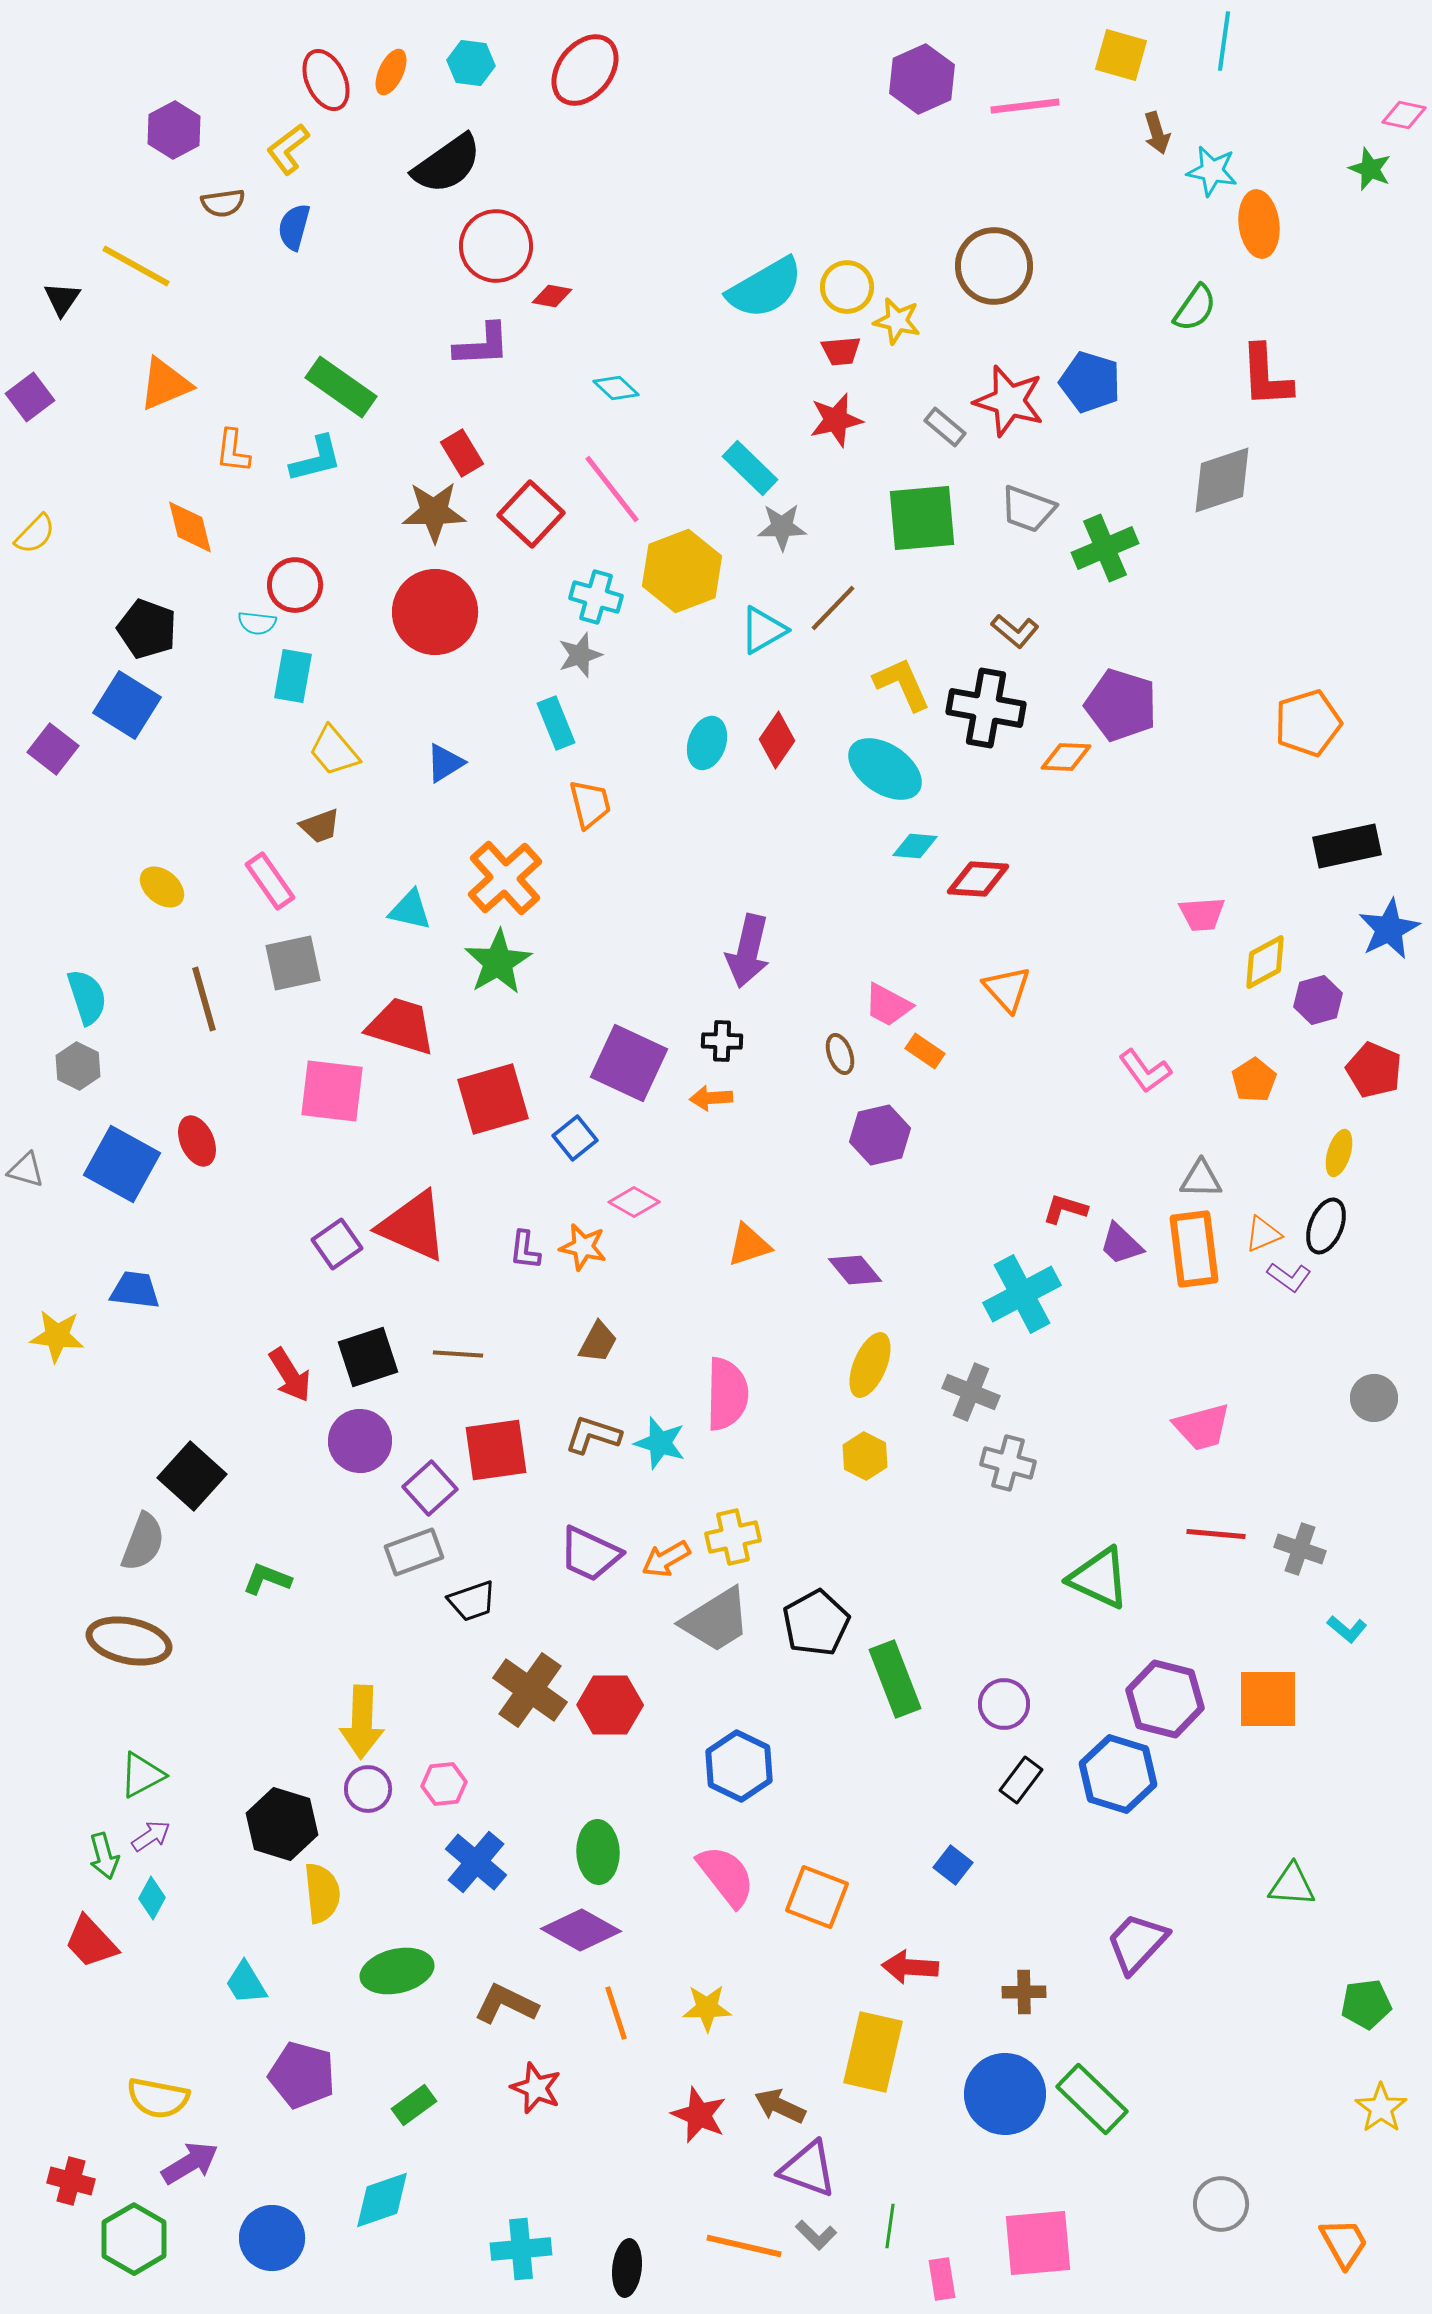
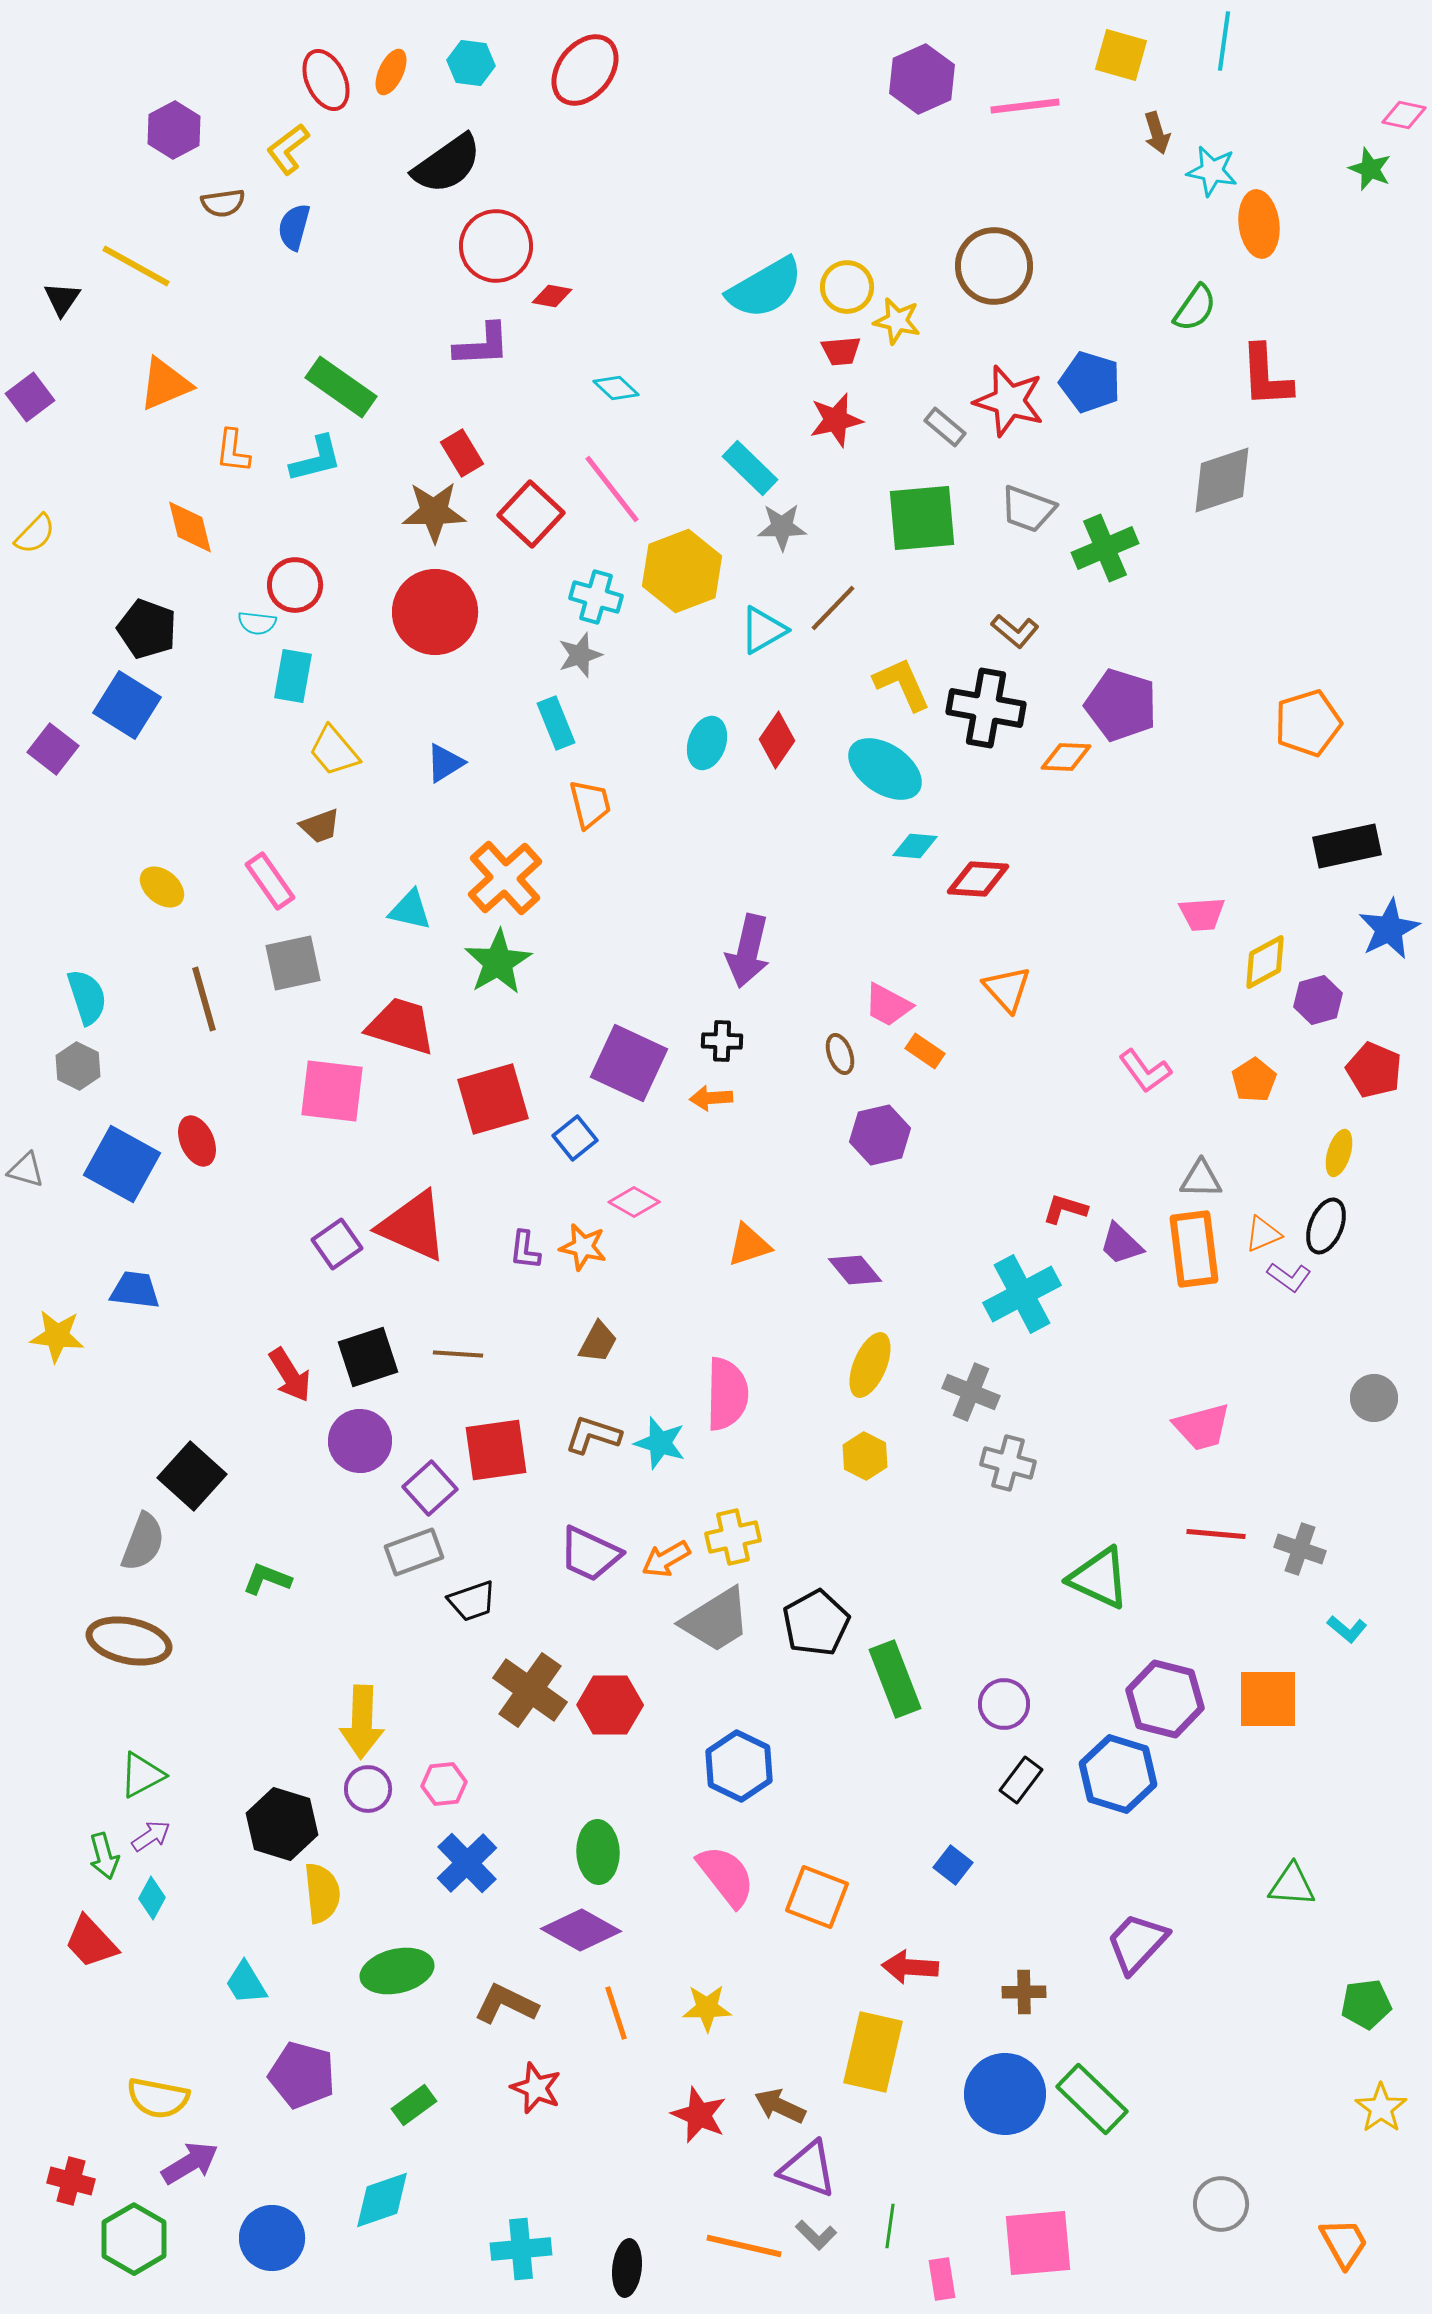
blue cross at (476, 1862): moved 9 px left, 1 px down; rotated 6 degrees clockwise
